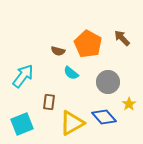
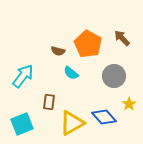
gray circle: moved 6 px right, 6 px up
